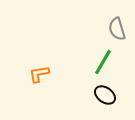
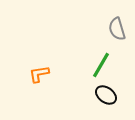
green line: moved 2 px left, 3 px down
black ellipse: moved 1 px right
